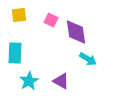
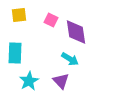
cyan arrow: moved 18 px left
purple triangle: rotated 18 degrees clockwise
